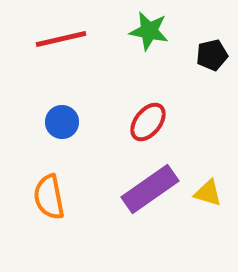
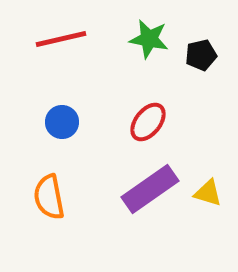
green star: moved 8 px down
black pentagon: moved 11 px left
